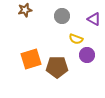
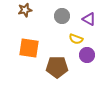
purple triangle: moved 5 px left
orange square: moved 2 px left, 11 px up; rotated 25 degrees clockwise
